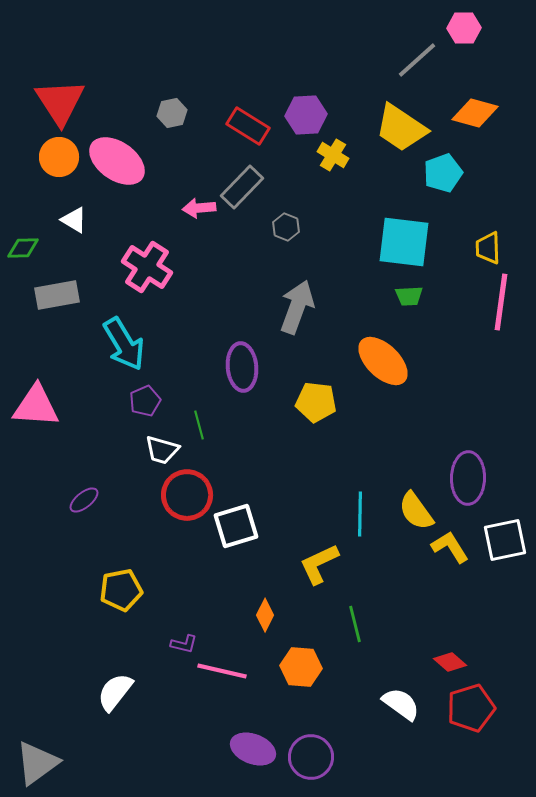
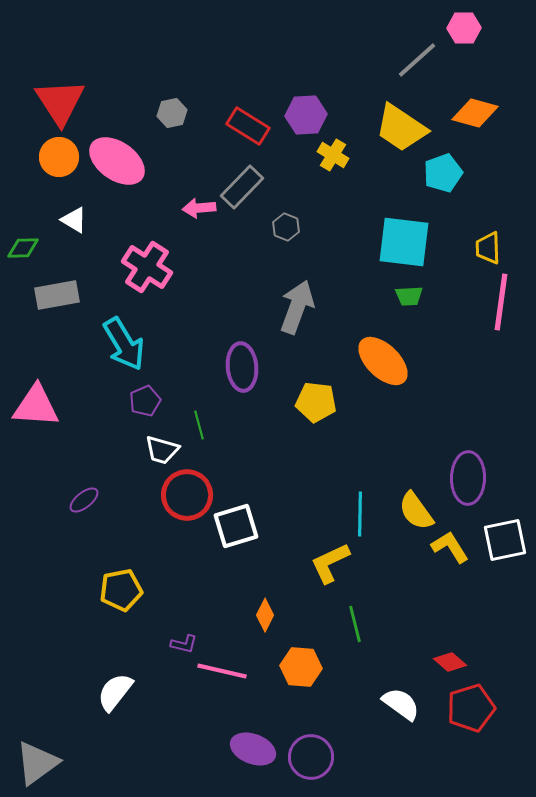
yellow L-shape at (319, 564): moved 11 px right, 1 px up
